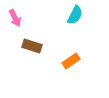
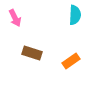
cyan semicircle: rotated 24 degrees counterclockwise
brown rectangle: moved 7 px down
